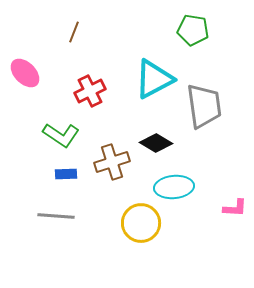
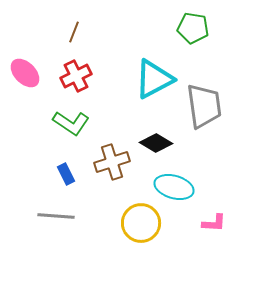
green pentagon: moved 2 px up
red cross: moved 14 px left, 15 px up
green L-shape: moved 10 px right, 12 px up
blue rectangle: rotated 65 degrees clockwise
cyan ellipse: rotated 21 degrees clockwise
pink L-shape: moved 21 px left, 15 px down
